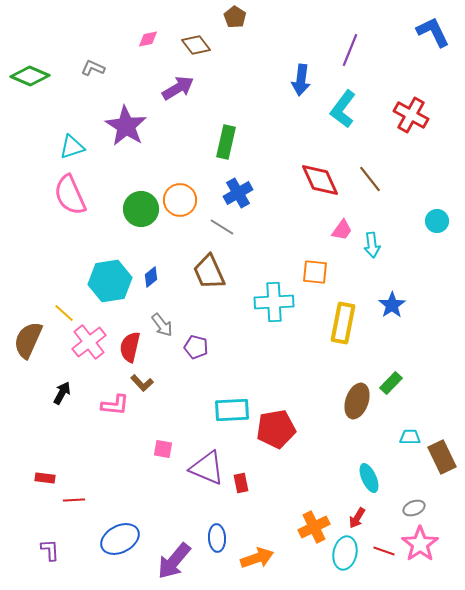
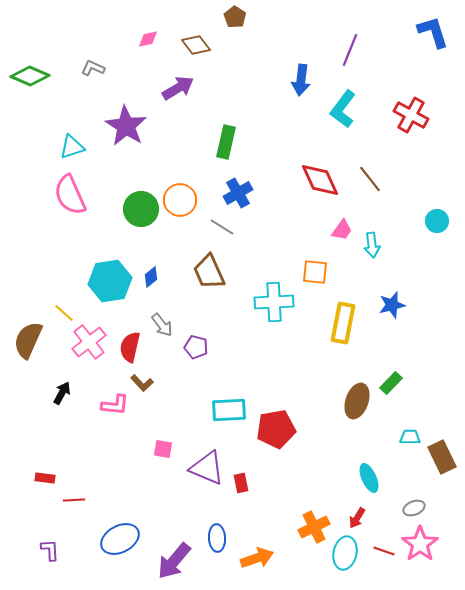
blue L-shape at (433, 32): rotated 9 degrees clockwise
blue star at (392, 305): rotated 20 degrees clockwise
cyan rectangle at (232, 410): moved 3 px left
